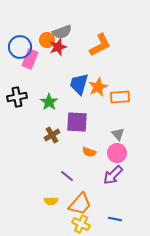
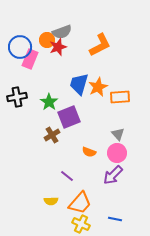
purple square: moved 8 px left, 5 px up; rotated 25 degrees counterclockwise
orange trapezoid: moved 1 px up
